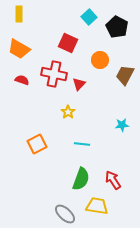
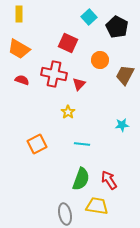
red arrow: moved 4 px left
gray ellipse: rotated 35 degrees clockwise
